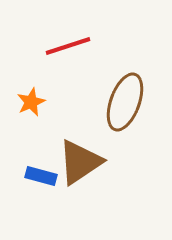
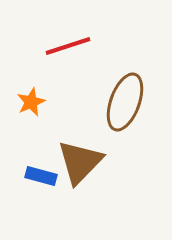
brown triangle: rotated 12 degrees counterclockwise
